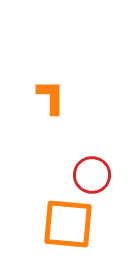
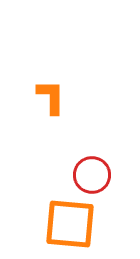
orange square: moved 2 px right
